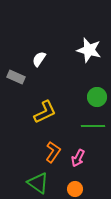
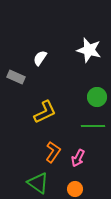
white semicircle: moved 1 px right, 1 px up
